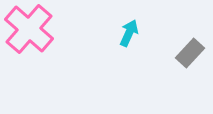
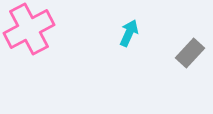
pink cross: rotated 21 degrees clockwise
